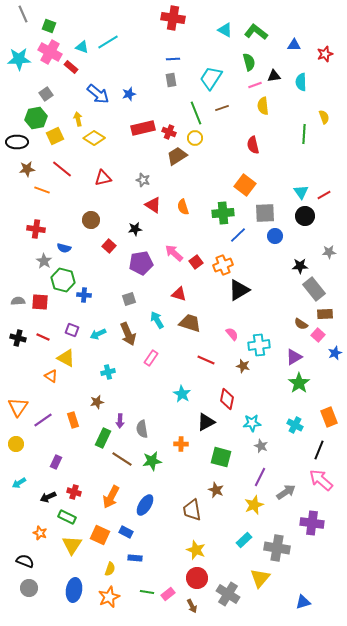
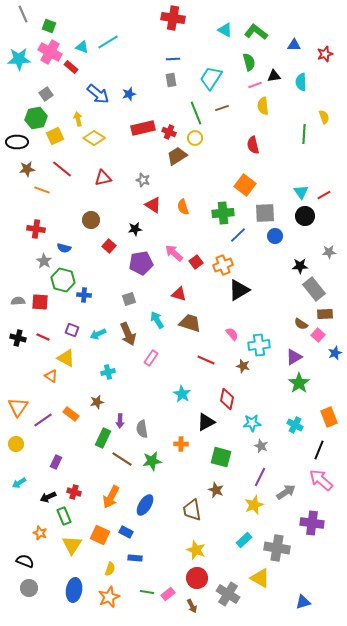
orange rectangle at (73, 420): moved 2 px left, 6 px up; rotated 35 degrees counterclockwise
green rectangle at (67, 517): moved 3 px left, 1 px up; rotated 42 degrees clockwise
yellow triangle at (260, 578): rotated 40 degrees counterclockwise
